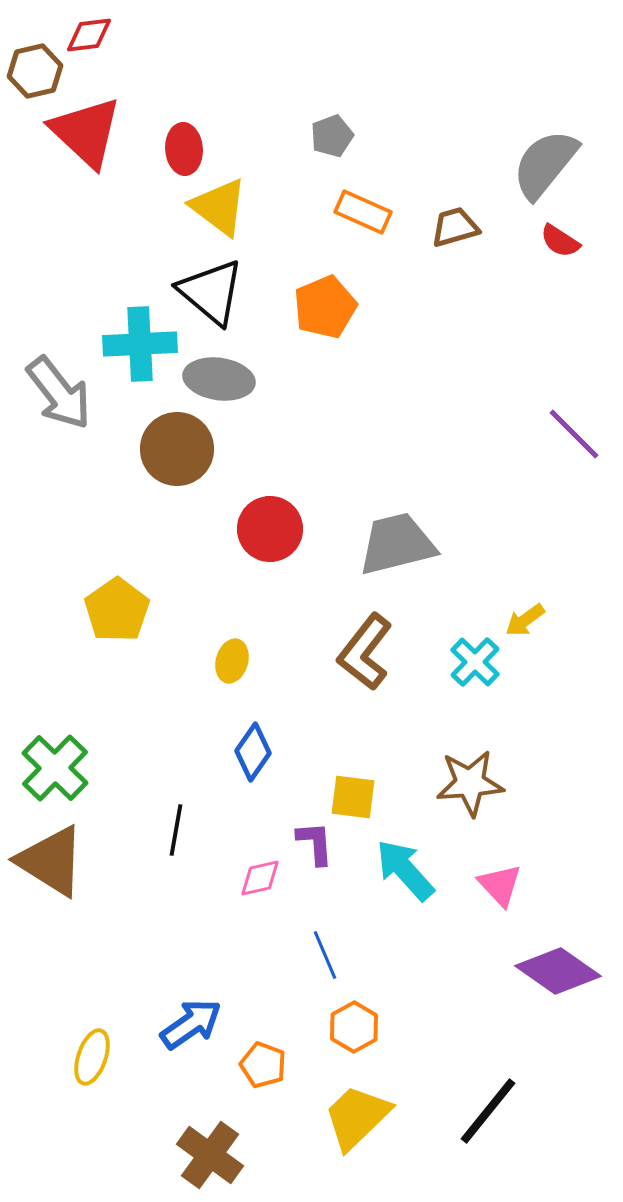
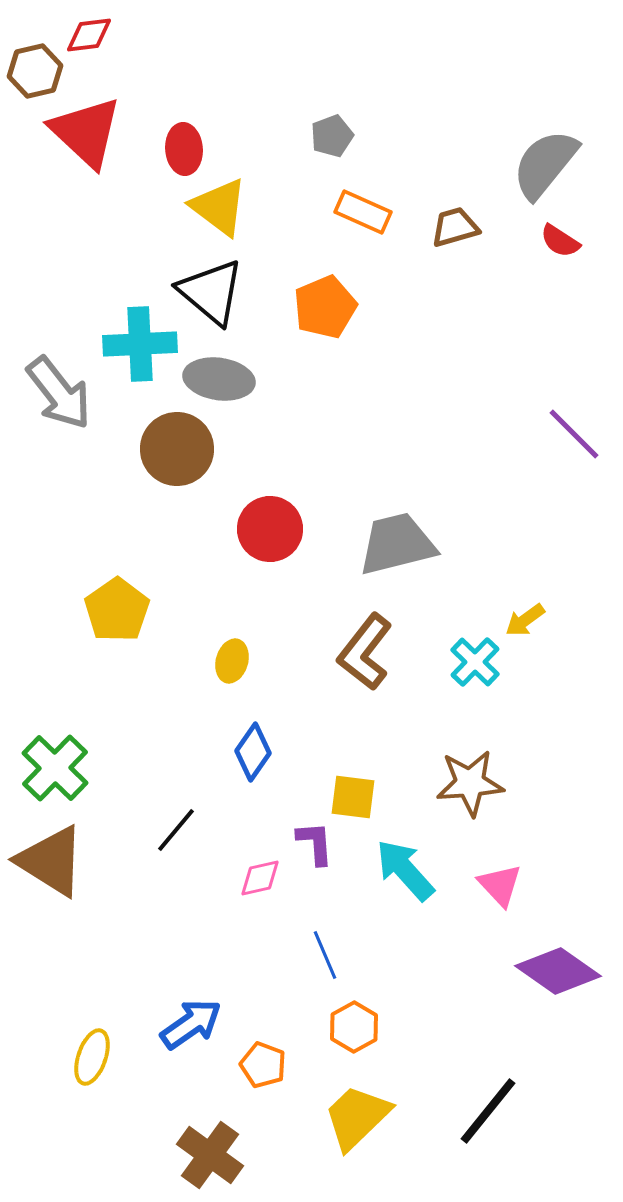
black line at (176, 830): rotated 30 degrees clockwise
